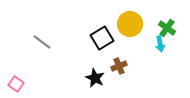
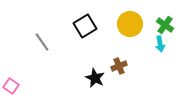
green cross: moved 2 px left, 3 px up
black square: moved 17 px left, 12 px up
gray line: rotated 18 degrees clockwise
pink square: moved 5 px left, 2 px down
